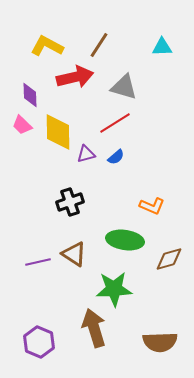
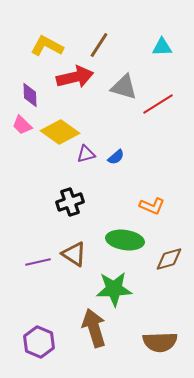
red line: moved 43 px right, 19 px up
yellow diamond: moved 2 px right; rotated 54 degrees counterclockwise
